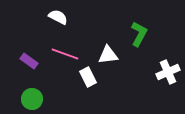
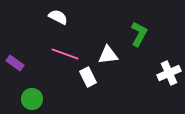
purple rectangle: moved 14 px left, 2 px down
white cross: moved 1 px right, 1 px down
